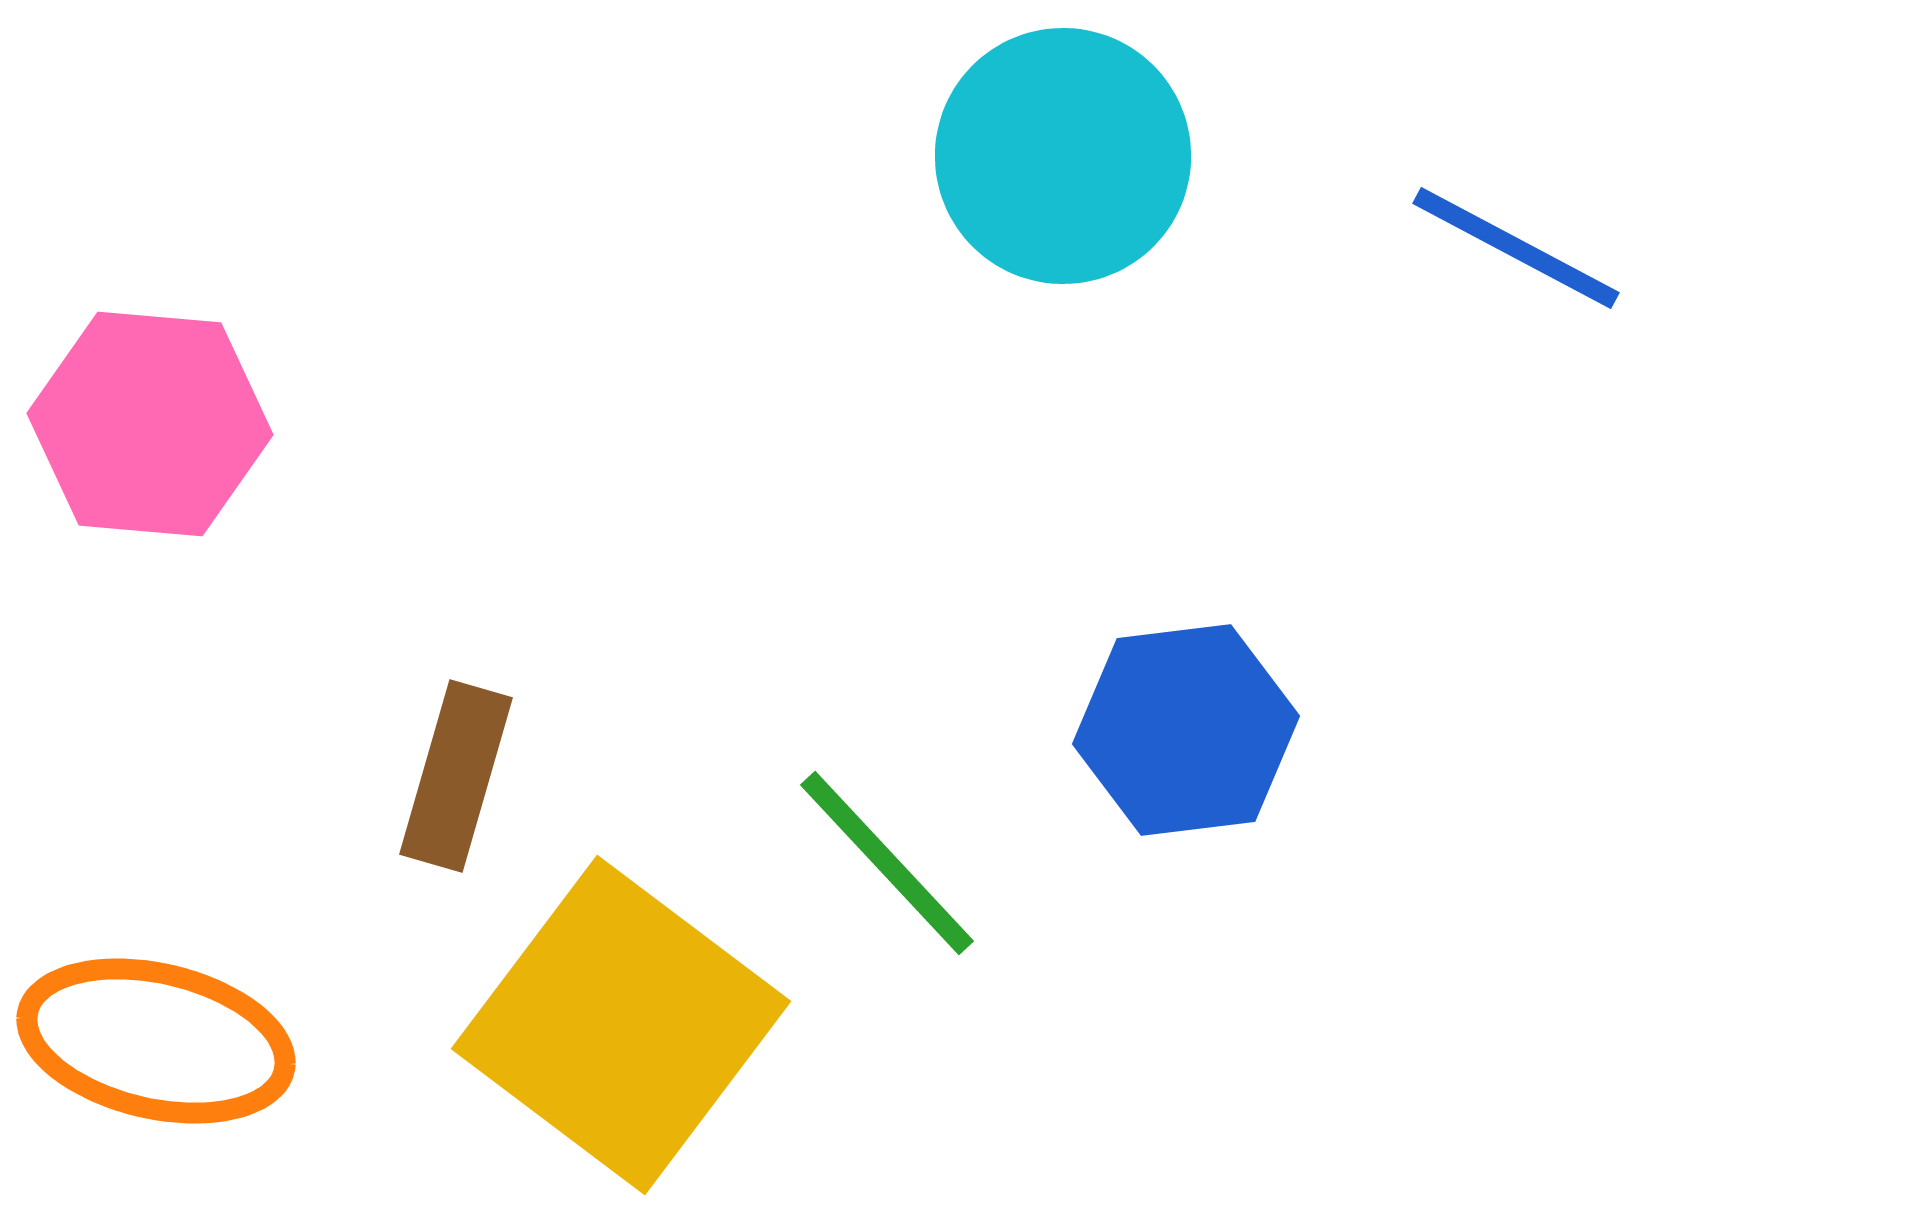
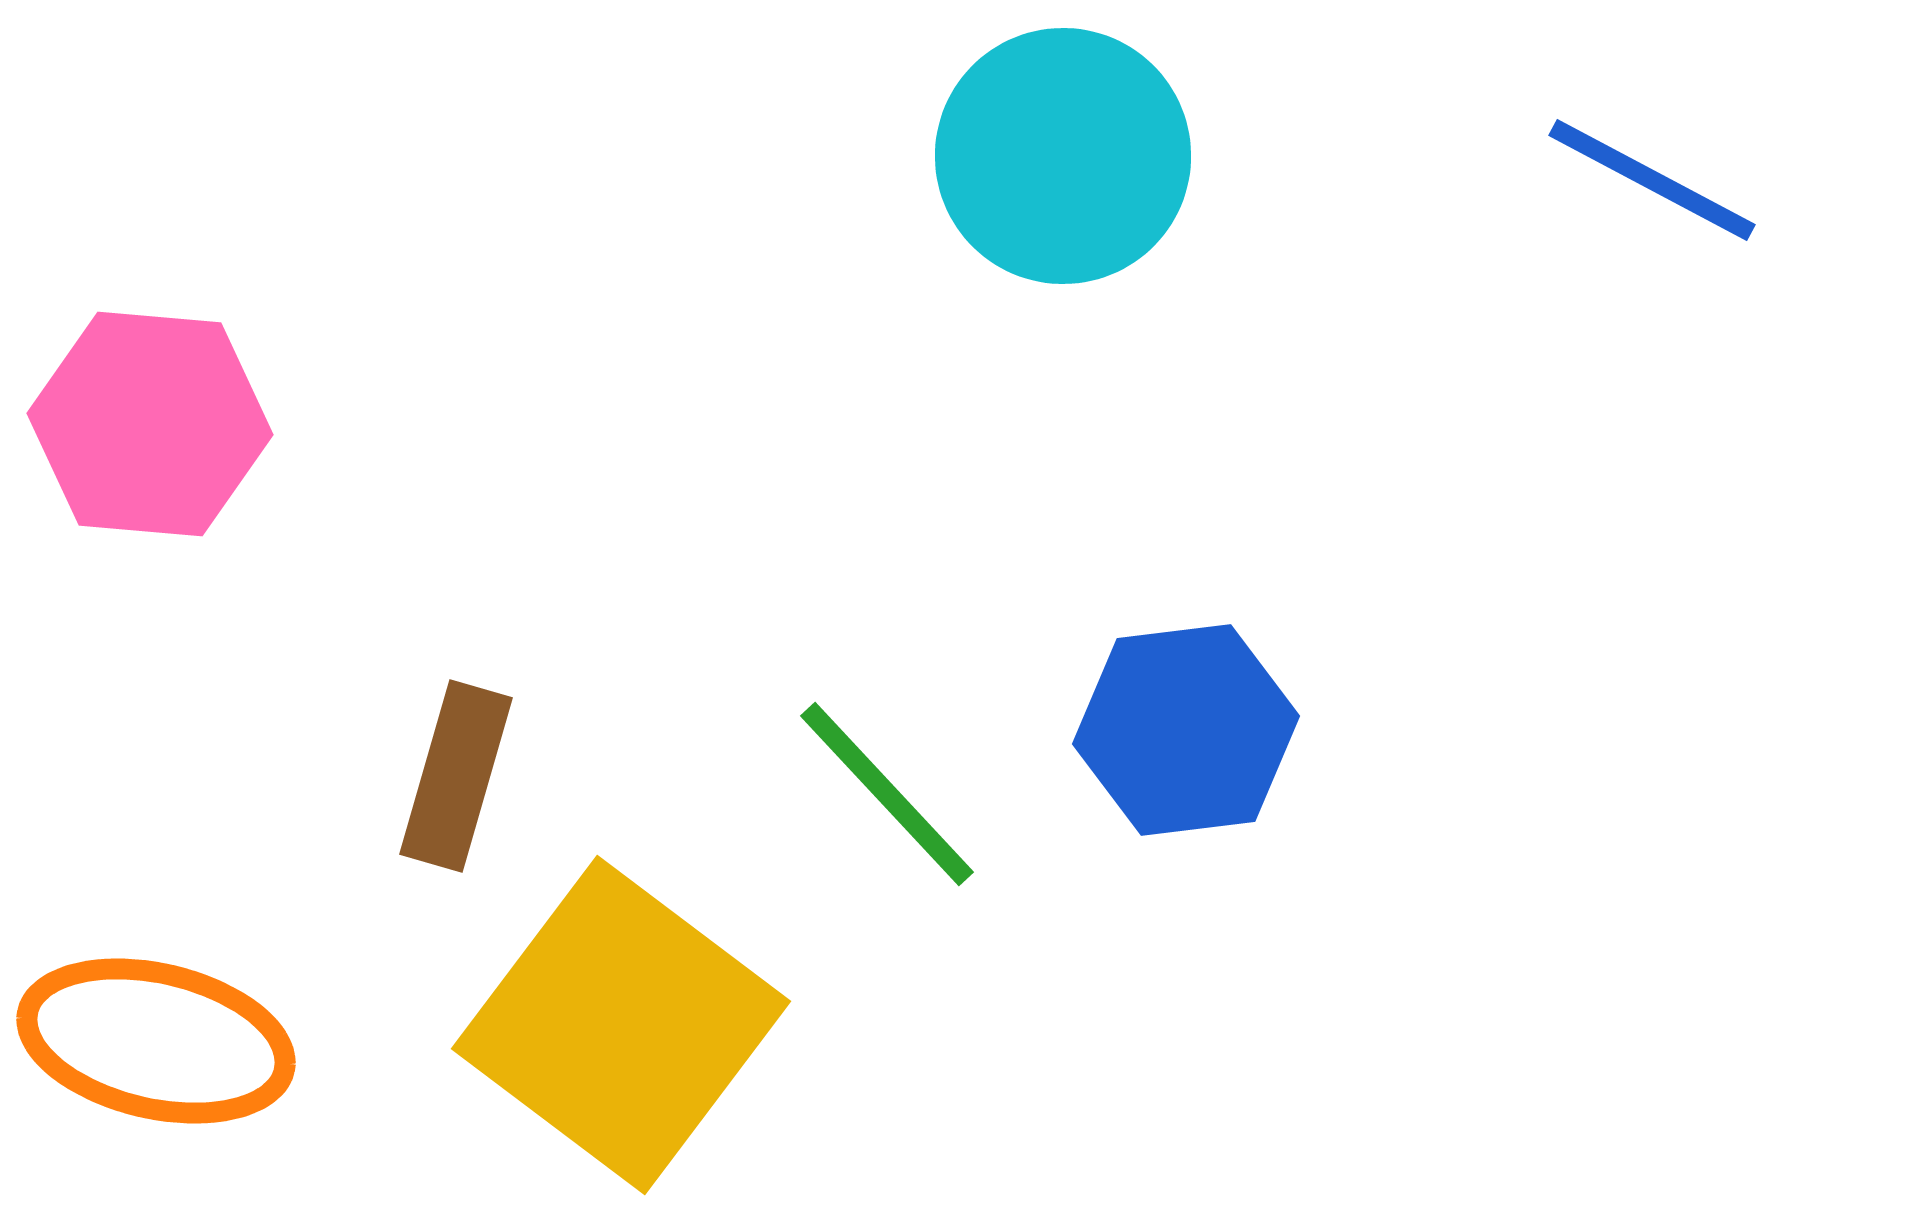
blue line: moved 136 px right, 68 px up
green line: moved 69 px up
